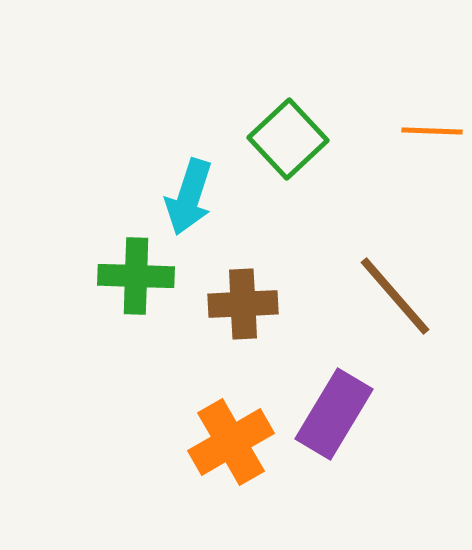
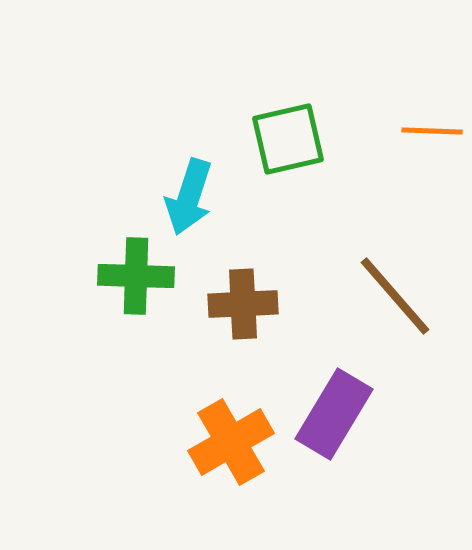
green square: rotated 30 degrees clockwise
